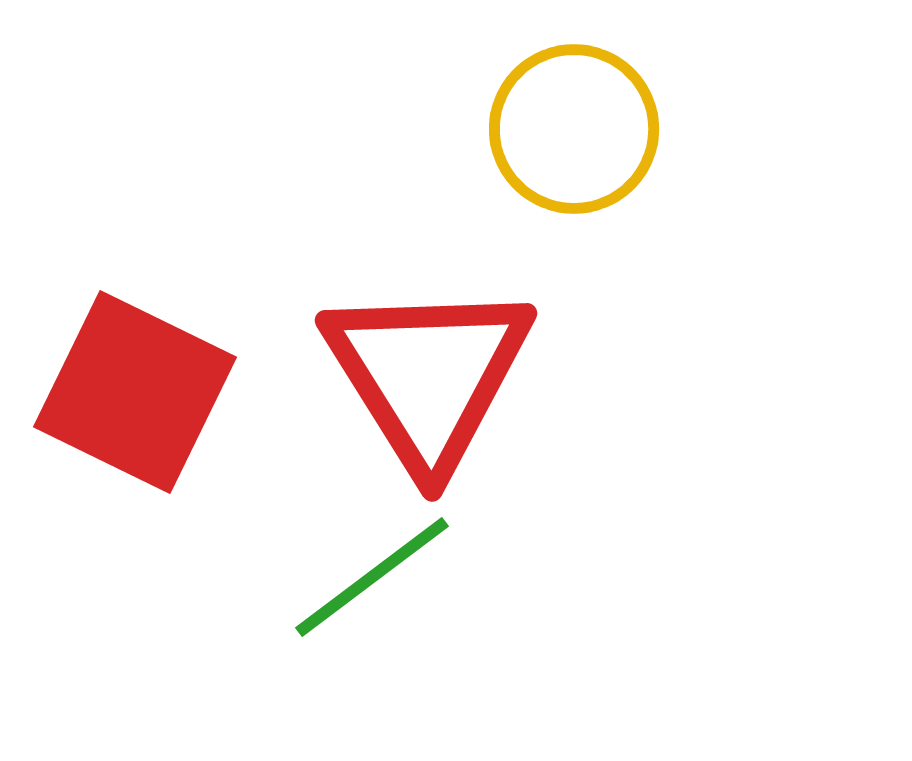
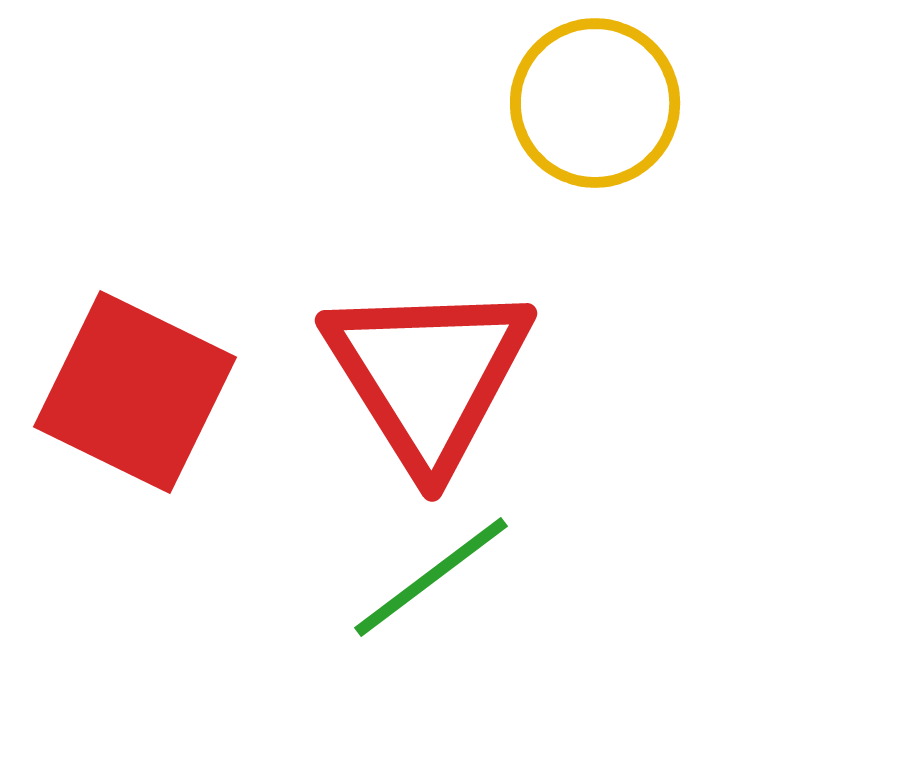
yellow circle: moved 21 px right, 26 px up
green line: moved 59 px right
